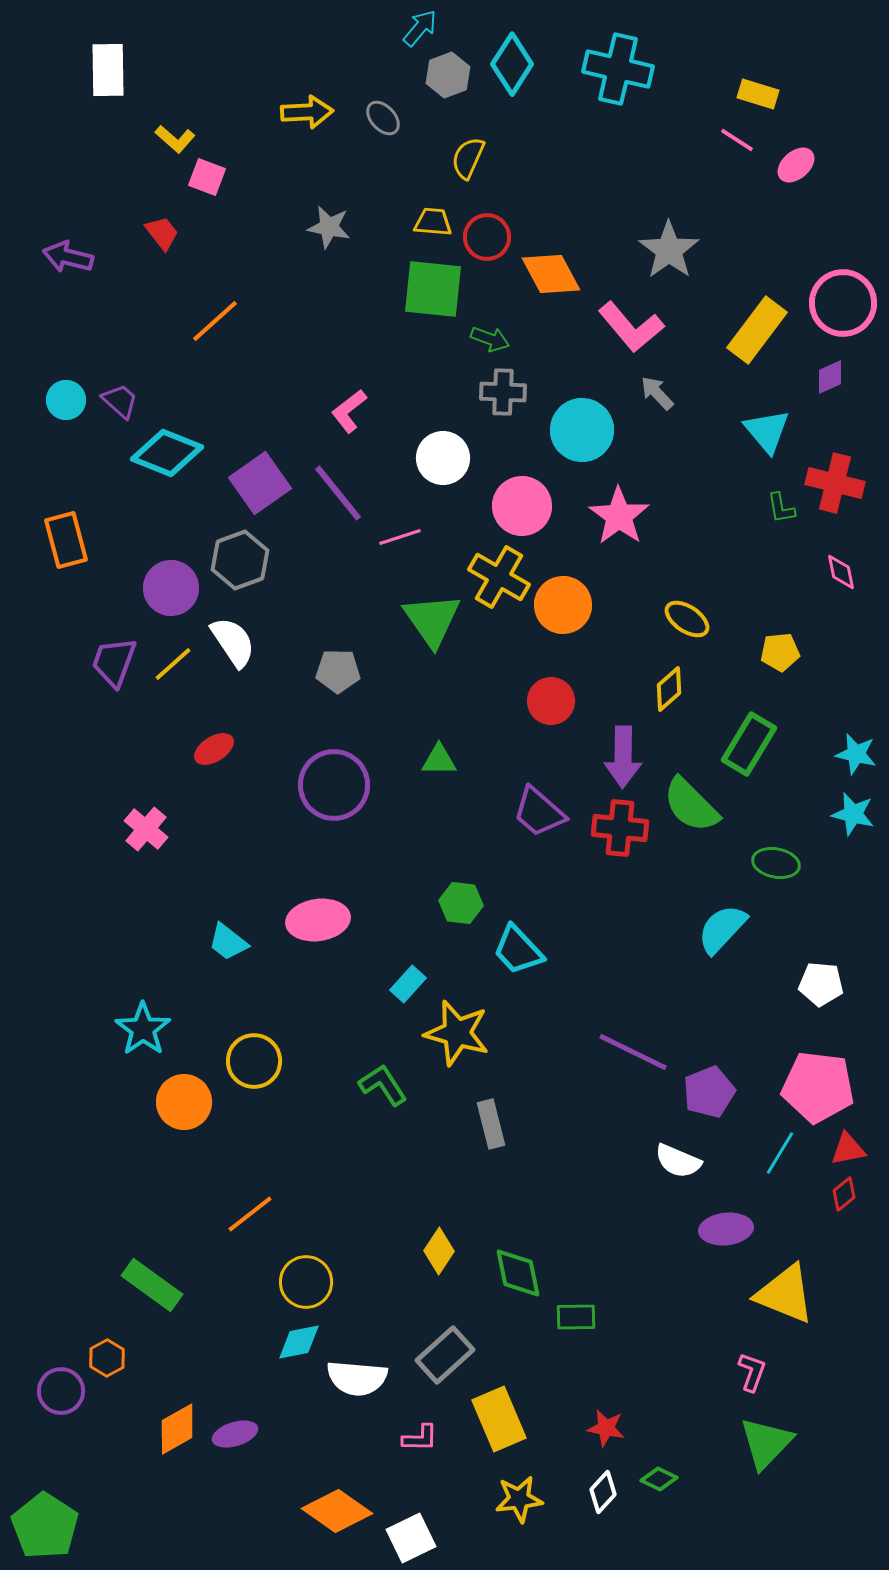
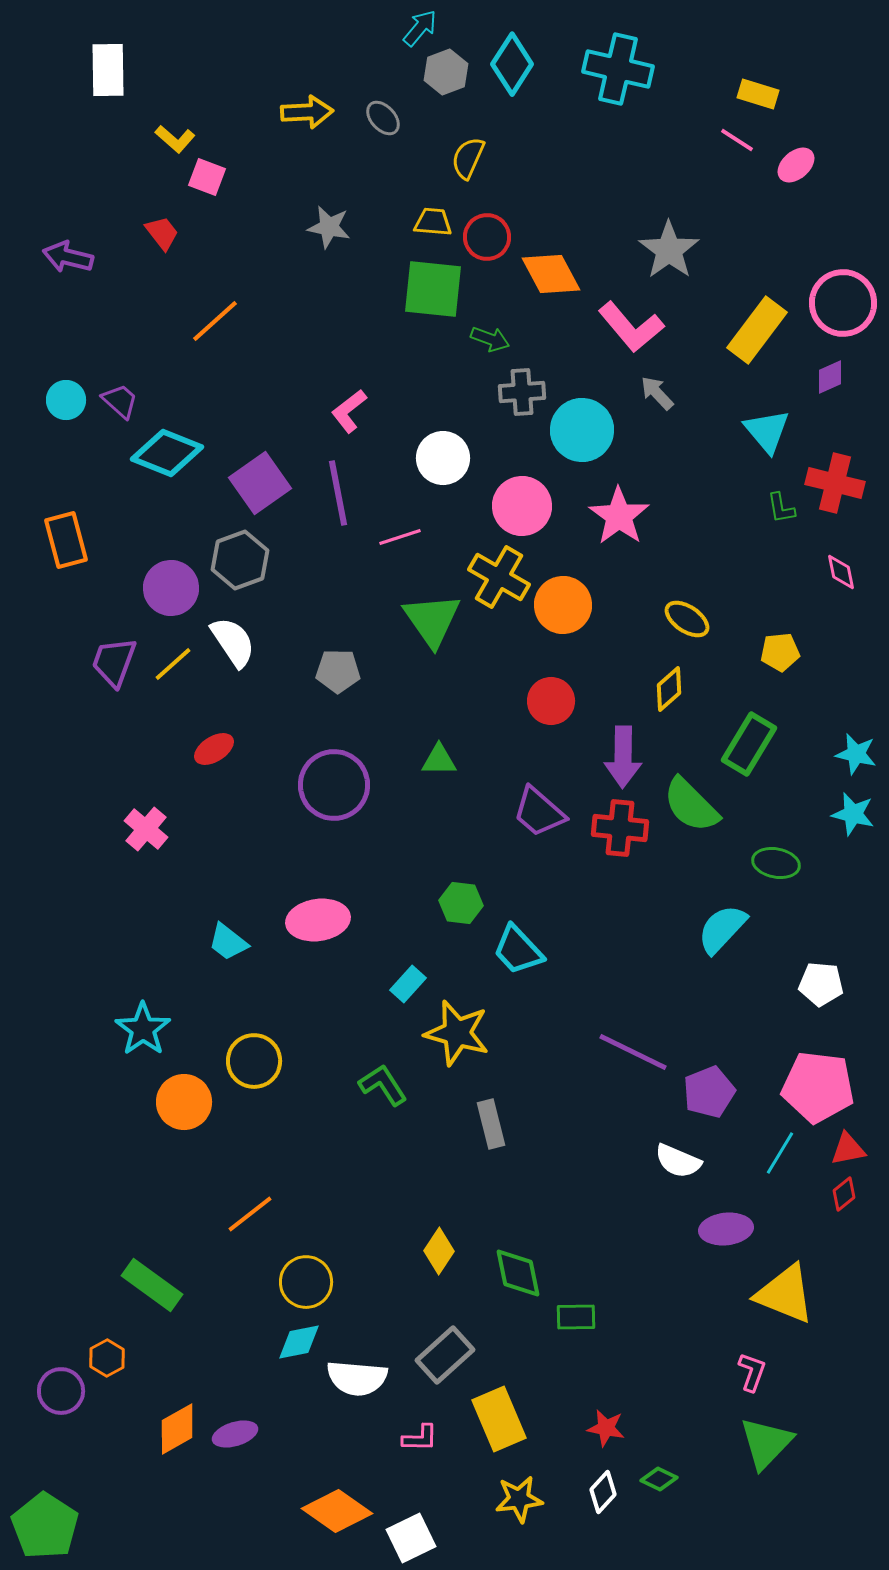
gray hexagon at (448, 75): moved 2 px left, 3 px up
gray cross at (503, 392): moved 19 px right; rotated 6 degrees counterclockwise
purple line at (338, 493): rotated 28 degrees clockwise
